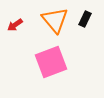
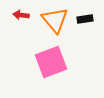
black rectangle: rotated 56 degrees clockwise
red arrow: moved 6 px right, 10 px up; rotated 42 degrees clockwise
